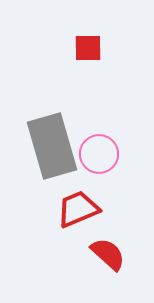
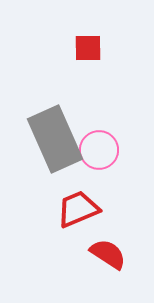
gray rectangle: moved 3 px right, 7 px up; rotated 8 degrees counterclockwise
pink circle: moved 4 px up
red semicircle: rotated 9 degrees counterclockwise
